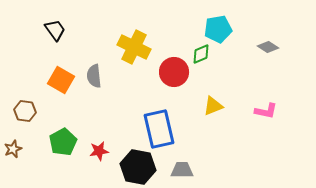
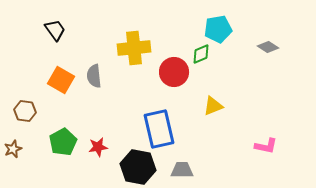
yellow cross: moved 1 px down; rotated 32 degrees counterclockwise
pink L-shape: moved 35 px down
red star: moved 1 px left, 4 px up
